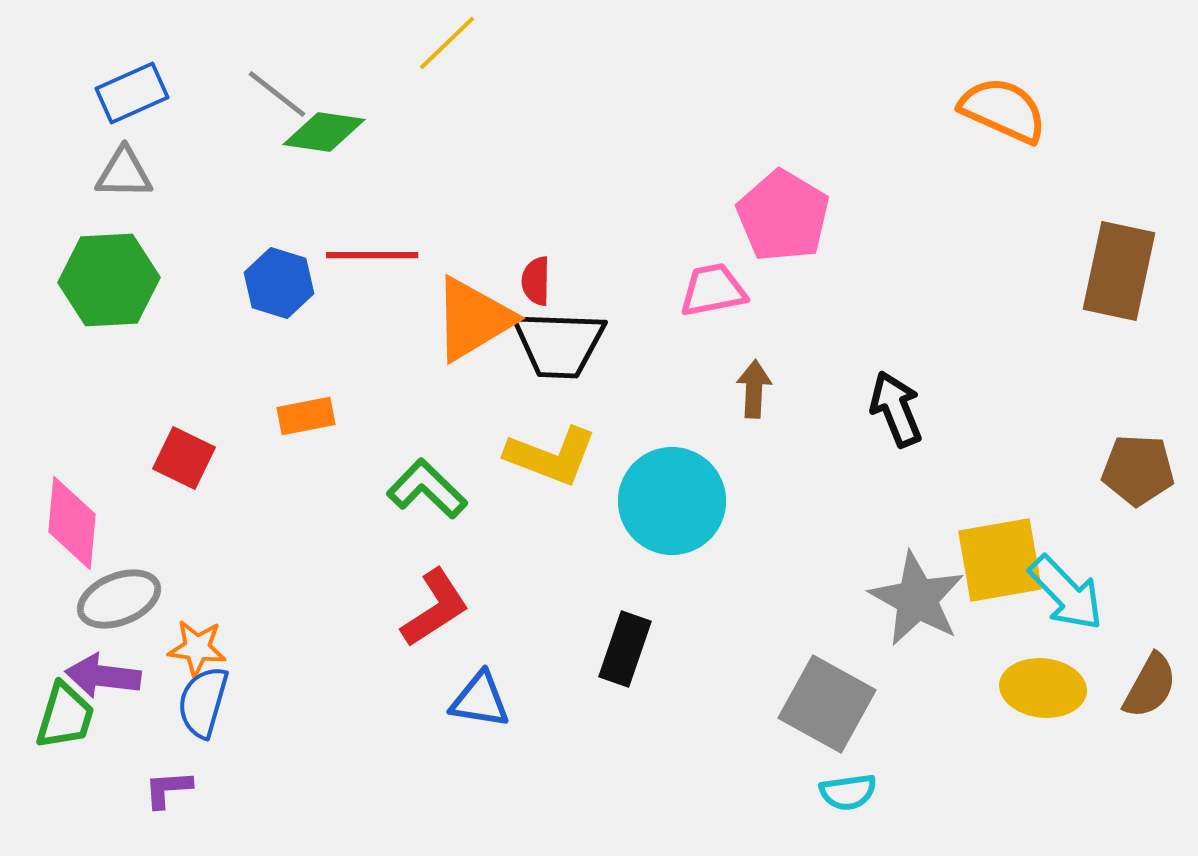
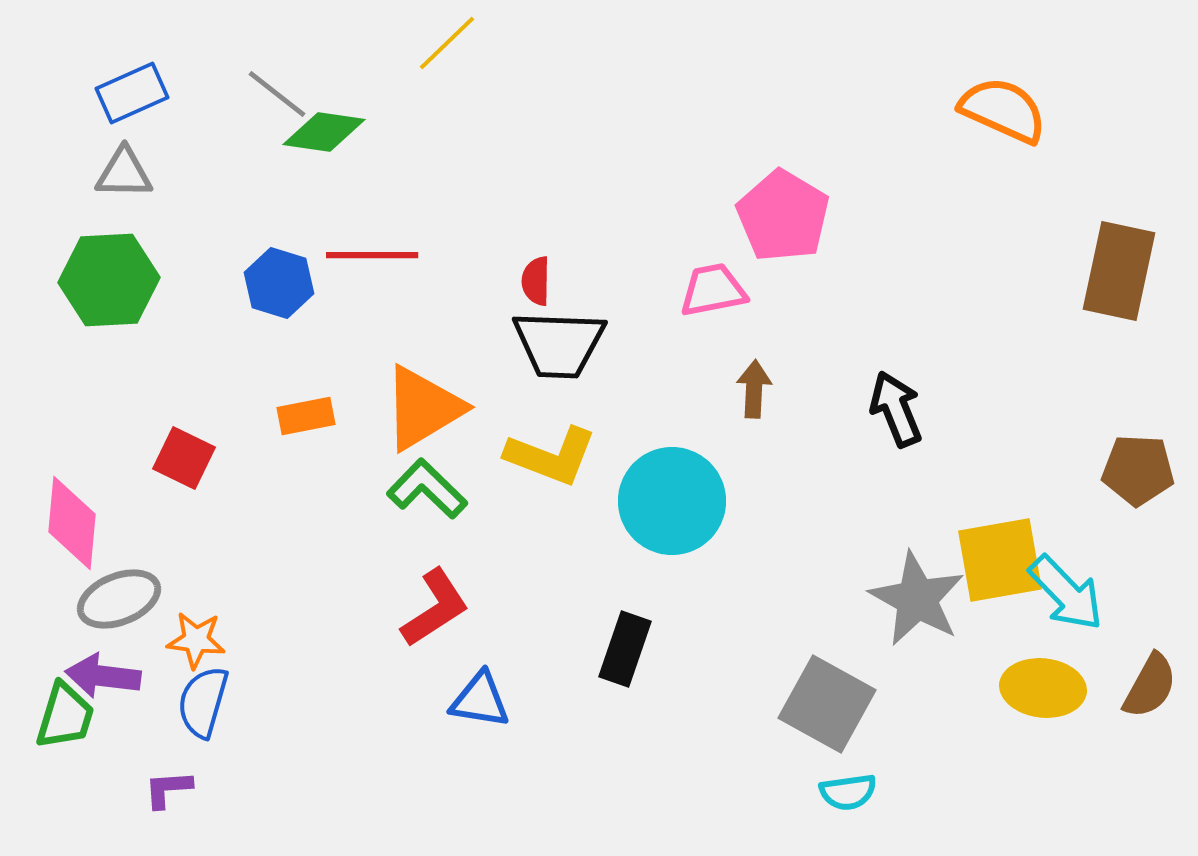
orange triangle: moved 50 px left, 89 px down
orange star: moved 1 px left, 8 px up
